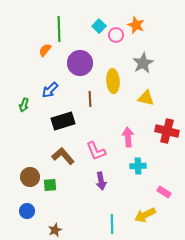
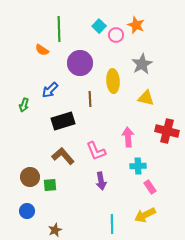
orange semicircle: moved 3 px left; rotated 96 degrees counterclockwise
gray star: moved 1 px left, 1 px down
pink rectangle: moved 14 px left, 5 px up; rotated 24 degrees clockwise
